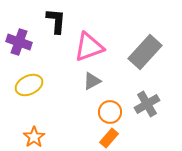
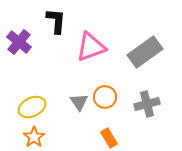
purple cross: rotated 20 degrees clockwise
pink triangle: moved 2 px right
gray rectangle: rotated 12 degrees clockwise
gray triangle: moved 13 px left, 21 px down; rotated 36 degrees counterclockwise
yellow ellipse: moved 3 px right, 22 px down
gray cross: rotated 15 degrees clockwise
orange circle: moved 5 px left, 15 px up
orange rectangle: rotated 72 degrees counterclockwise
